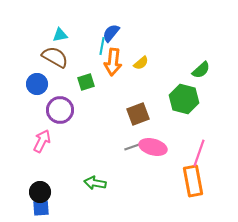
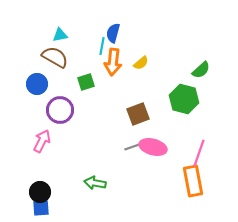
blue semicircle: moved 2 px right; rotated 24 degrees counterclockwise
